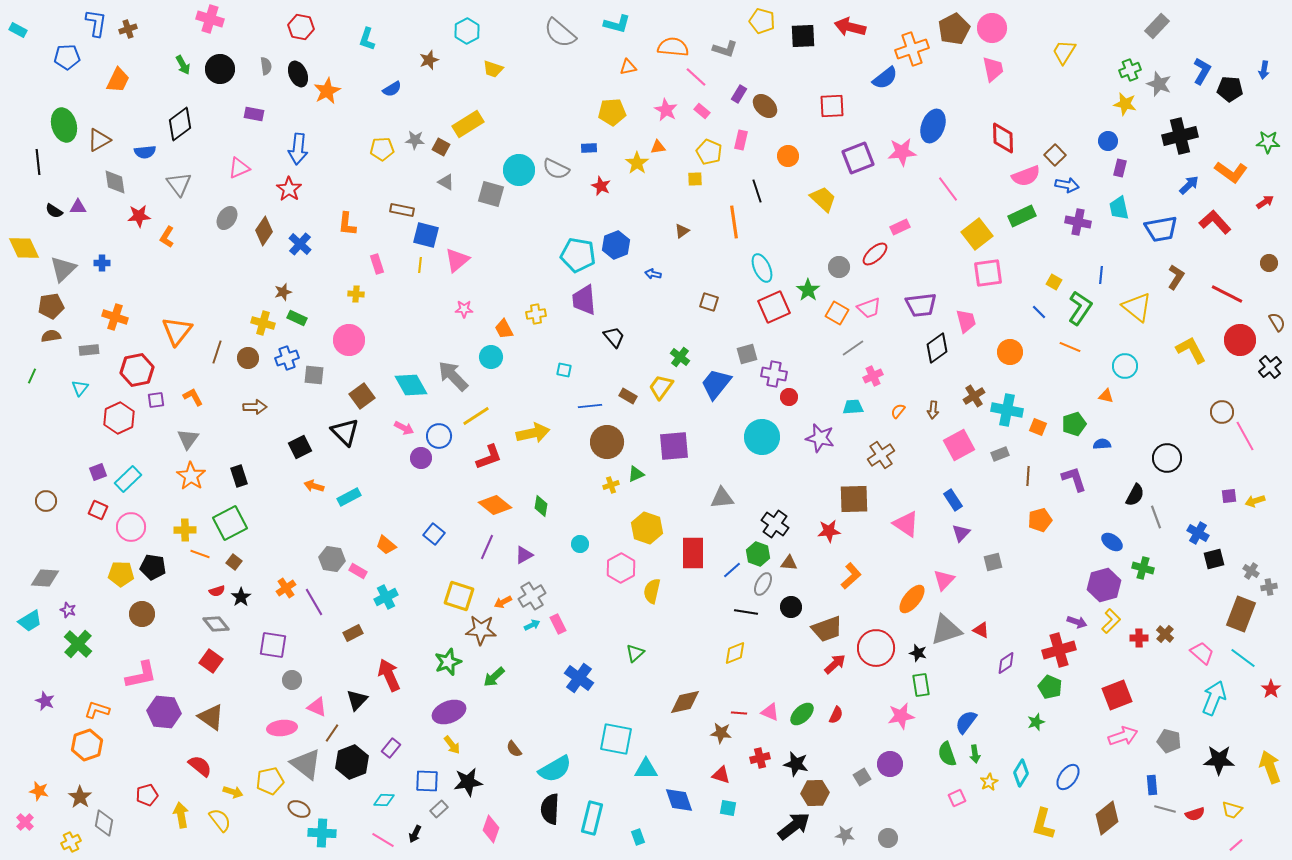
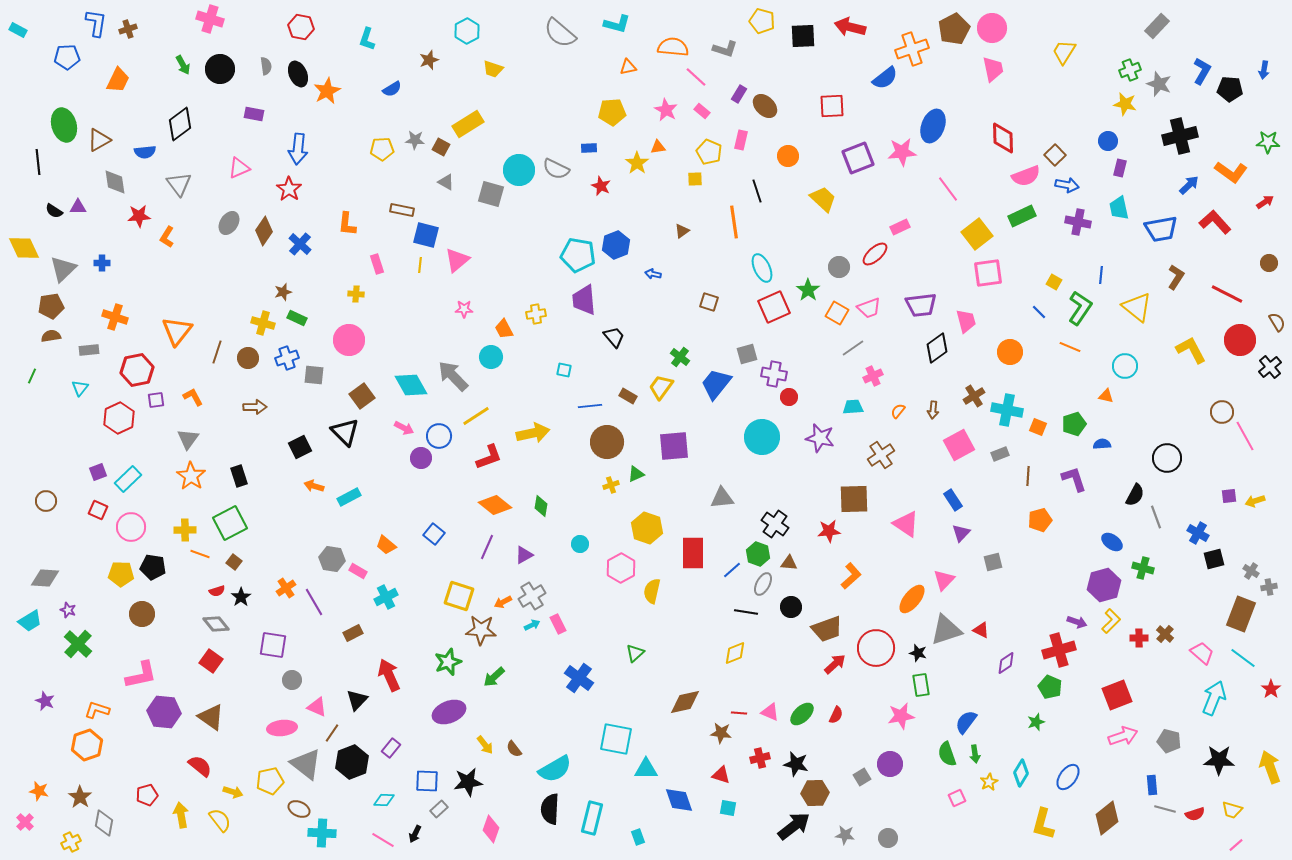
gray ellipse at (227, 218): moved 2 px right, 5 px down
yellow arrow at (452, 745): moved 33 px right
